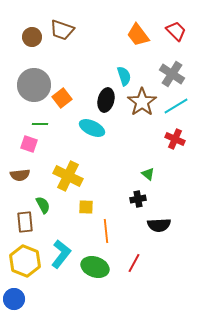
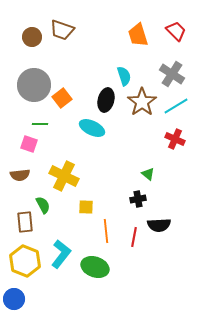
orange trapezoid: rotated 20 degrees clockwise
yellow cross: moved 4 px left
red line: moved 26 px up; rotated 18 degrees counterclockwise
